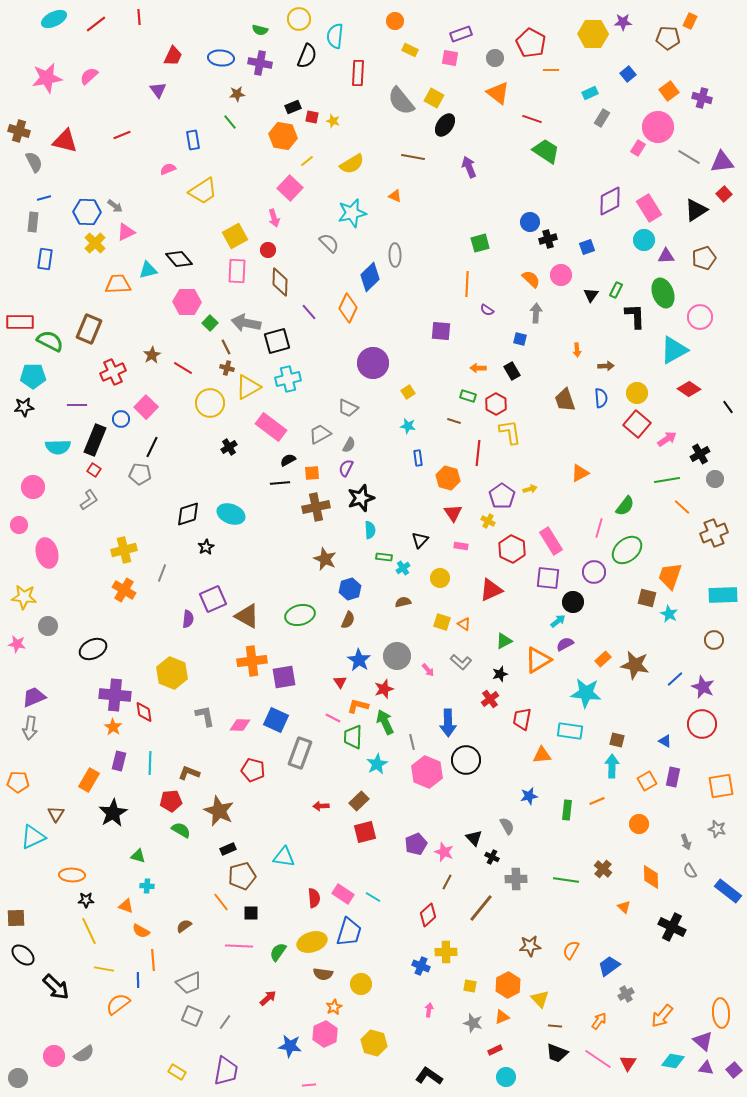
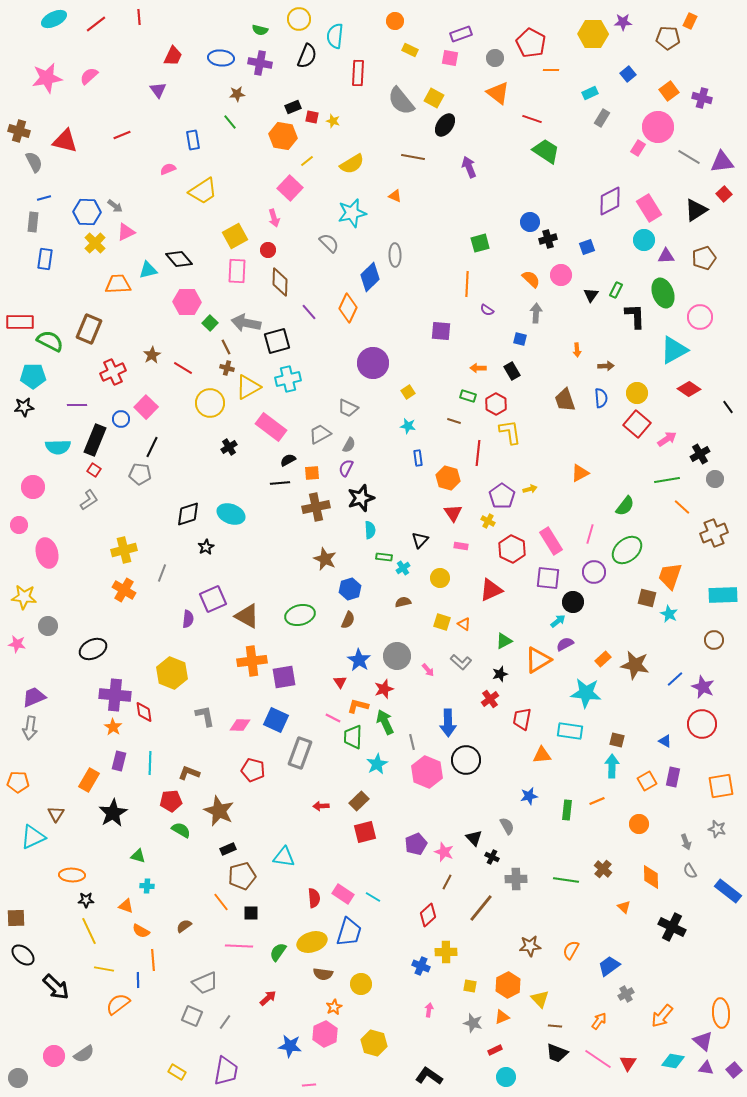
pink line at (599, 528): moved 9 px left, 6 px down
gray trapezoid at (189, 983): moved 16 px right
